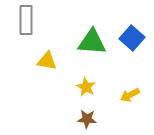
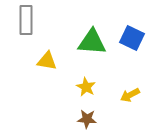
blue square: rotated 15 degrees counterclockwise
